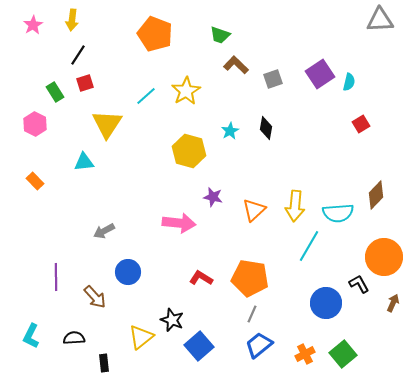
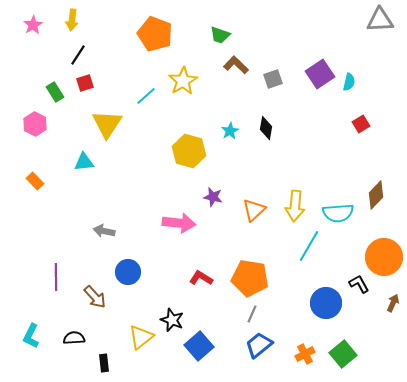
yellow star at (186, 91): moved 3 px left, 10 px up
gray arrow at (104, 231): rotated 40 degrees clockwise
